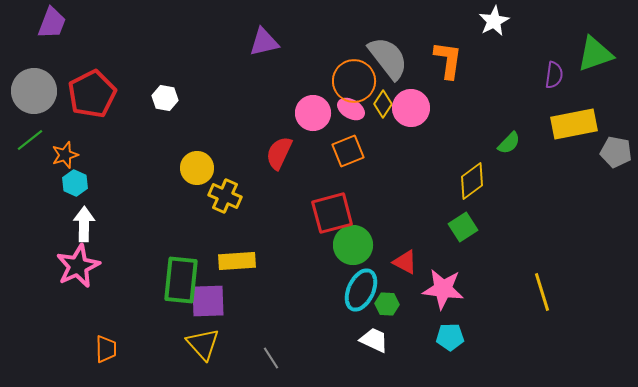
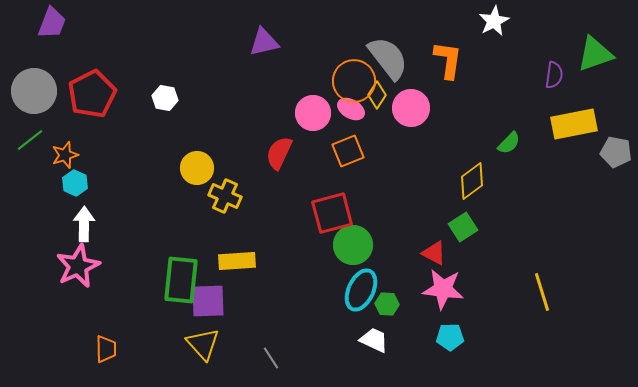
yellow diamond at (383, 104): moved 6 px left, 9 px up
red triangle at (405, 262): moved 29 px right, 9 px up
